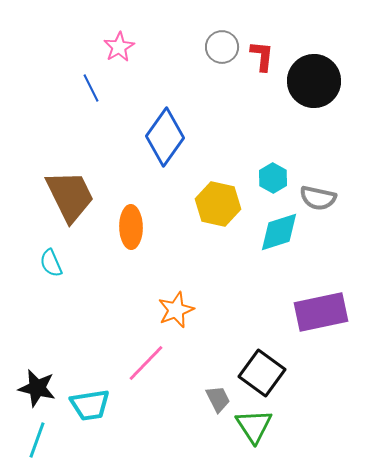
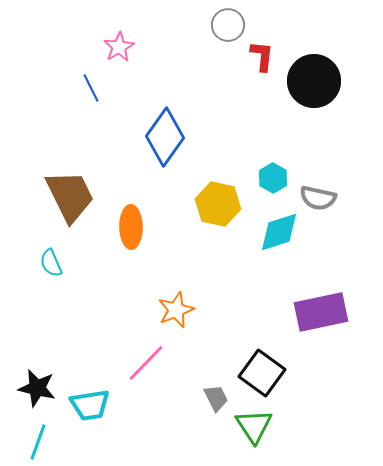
gray circle: moved 6 px right, 22 px up
gray trapezoid: moved 2 px left, 1 px up
cyan line: moved 1 px right, 2 px down
